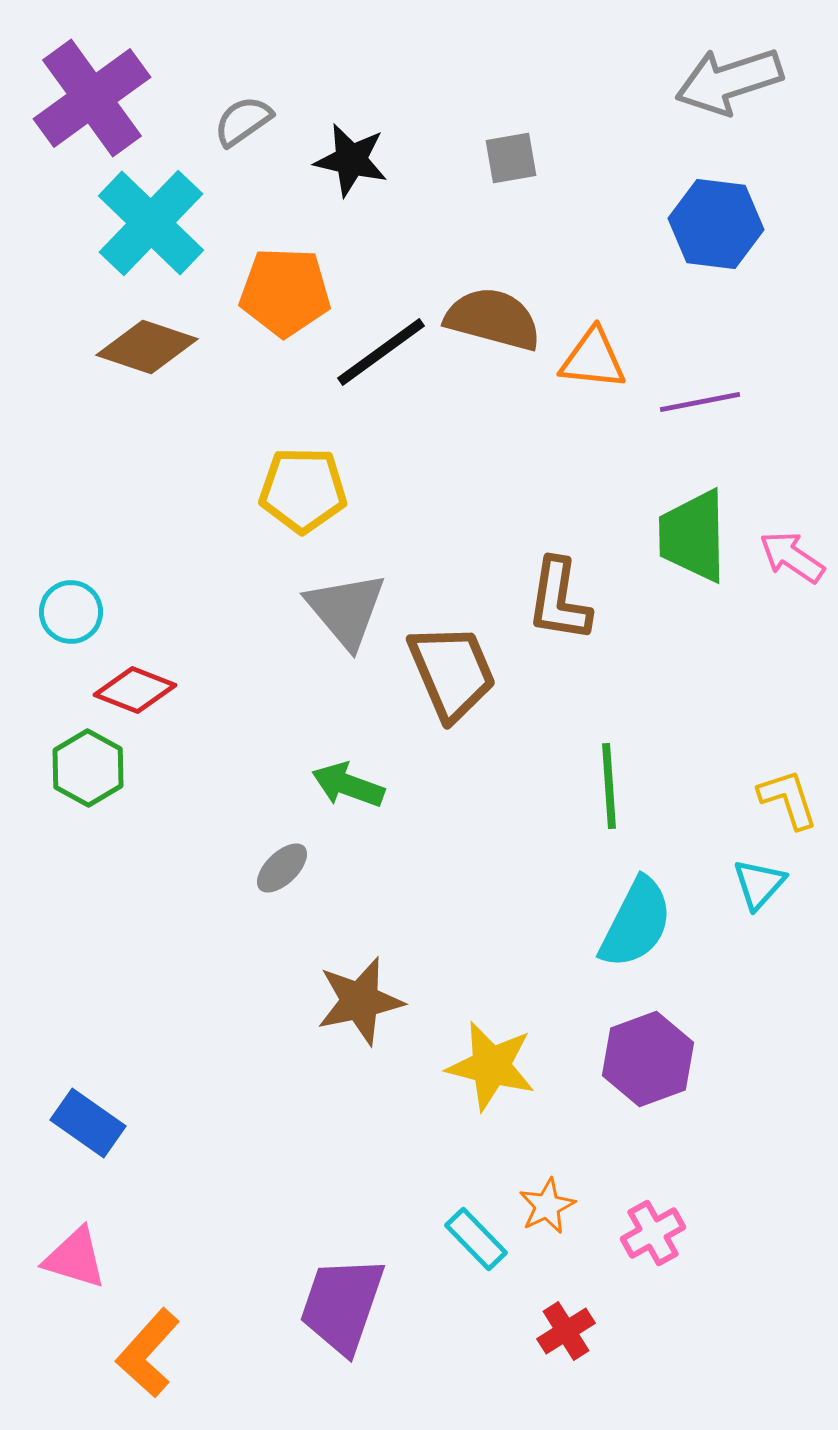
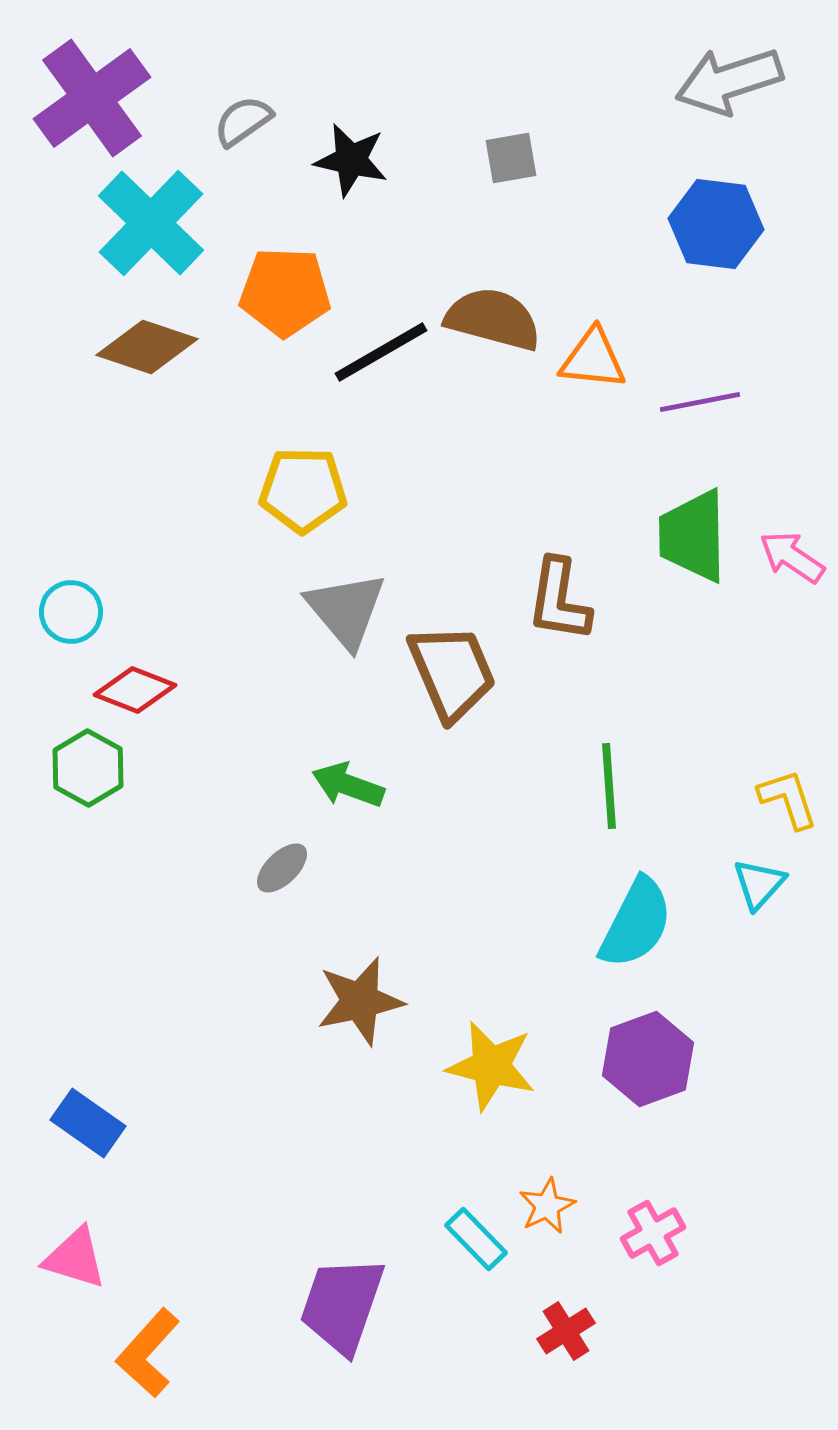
black line: rotated 6 degrees clockwise
